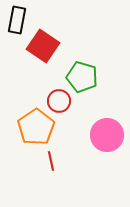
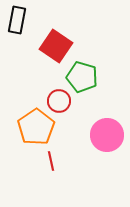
red square: moved 13 px right
